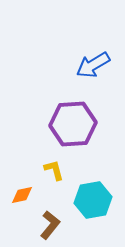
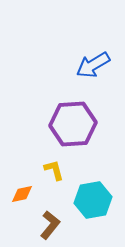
orange diamond: moved 1 px up
